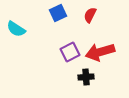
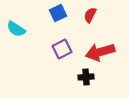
purple square: moved 8 px left, 3 px up
